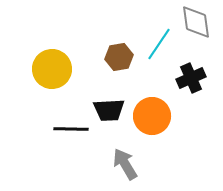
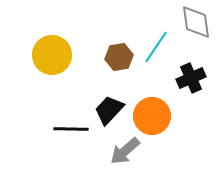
cyan line: moved 3 px left, 3 px down
yellow circle: moved 14 px up
black trapezoid: rotated 136 degrees clockwise
gray arrow: moved 13 px up; rotated 100 degrees counterclockwise
